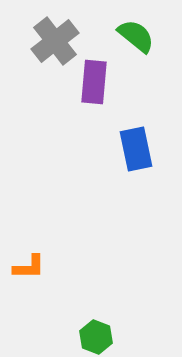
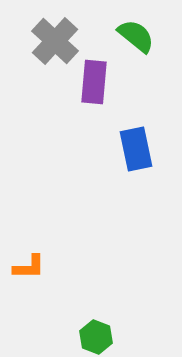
gray cross: rotated 9 degrees counterclockwise
